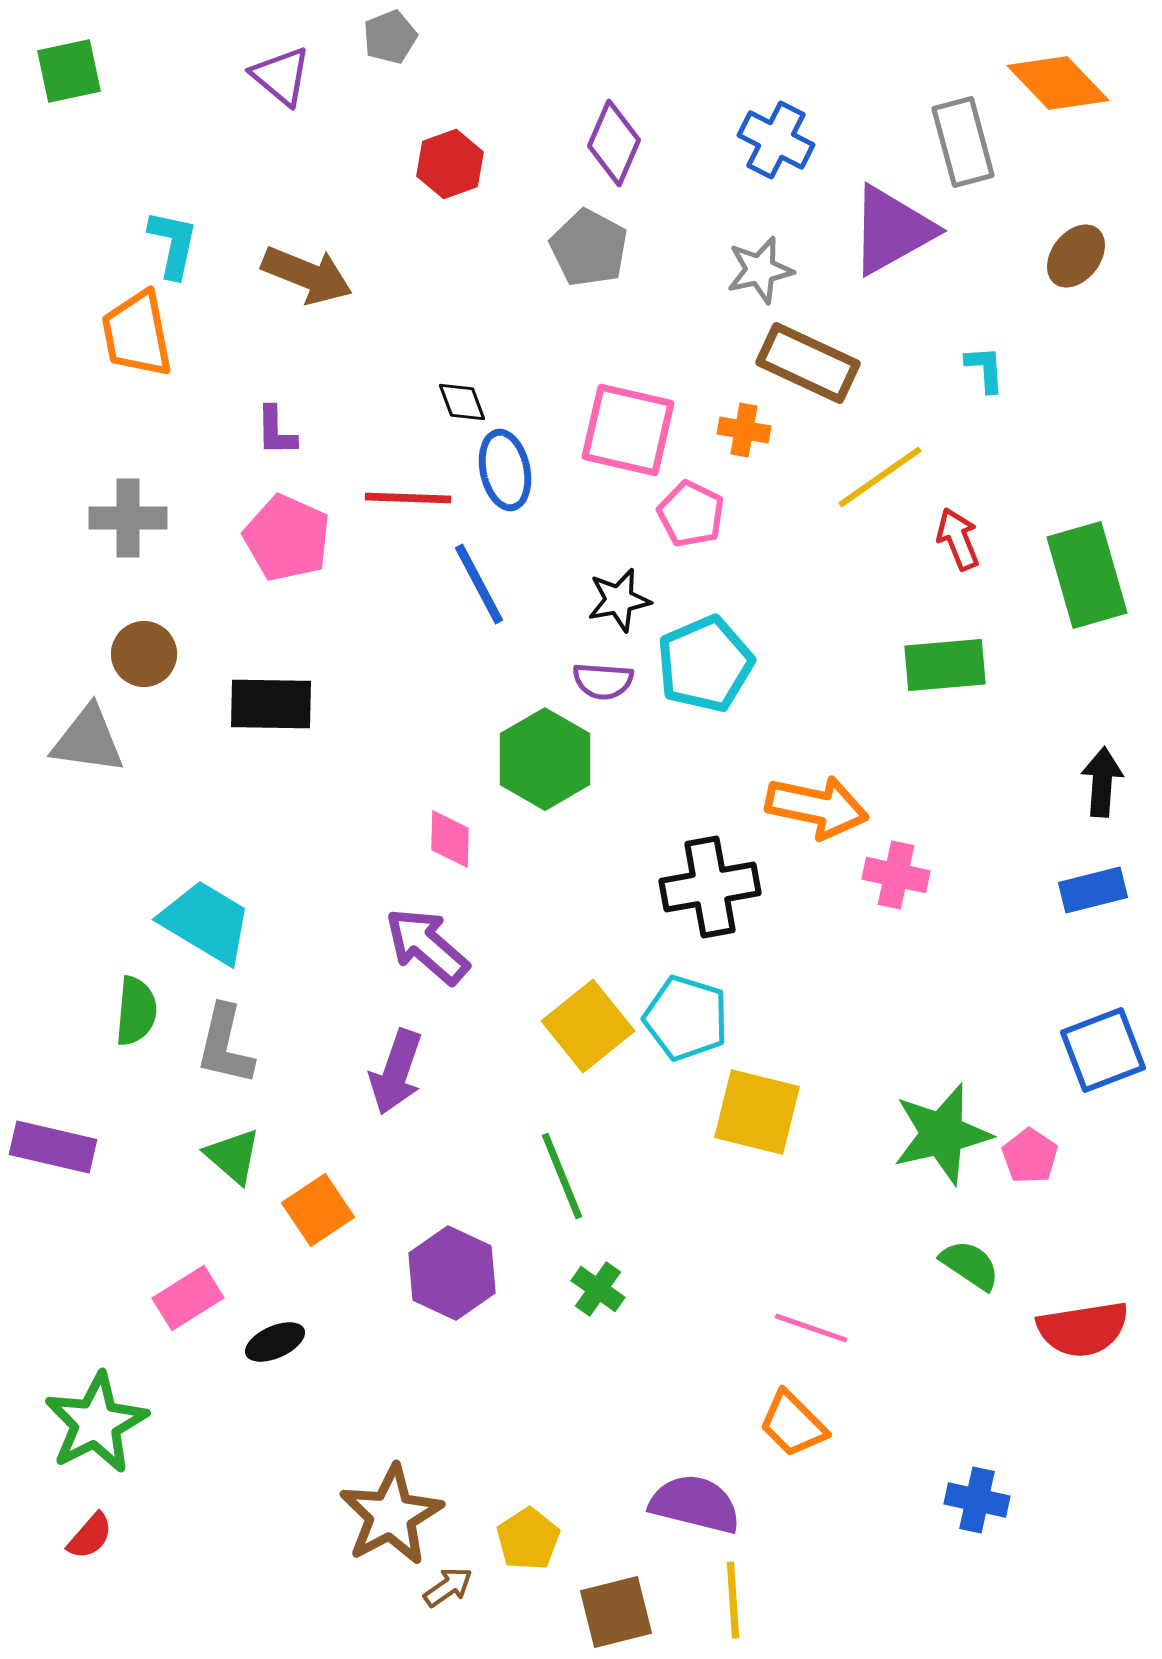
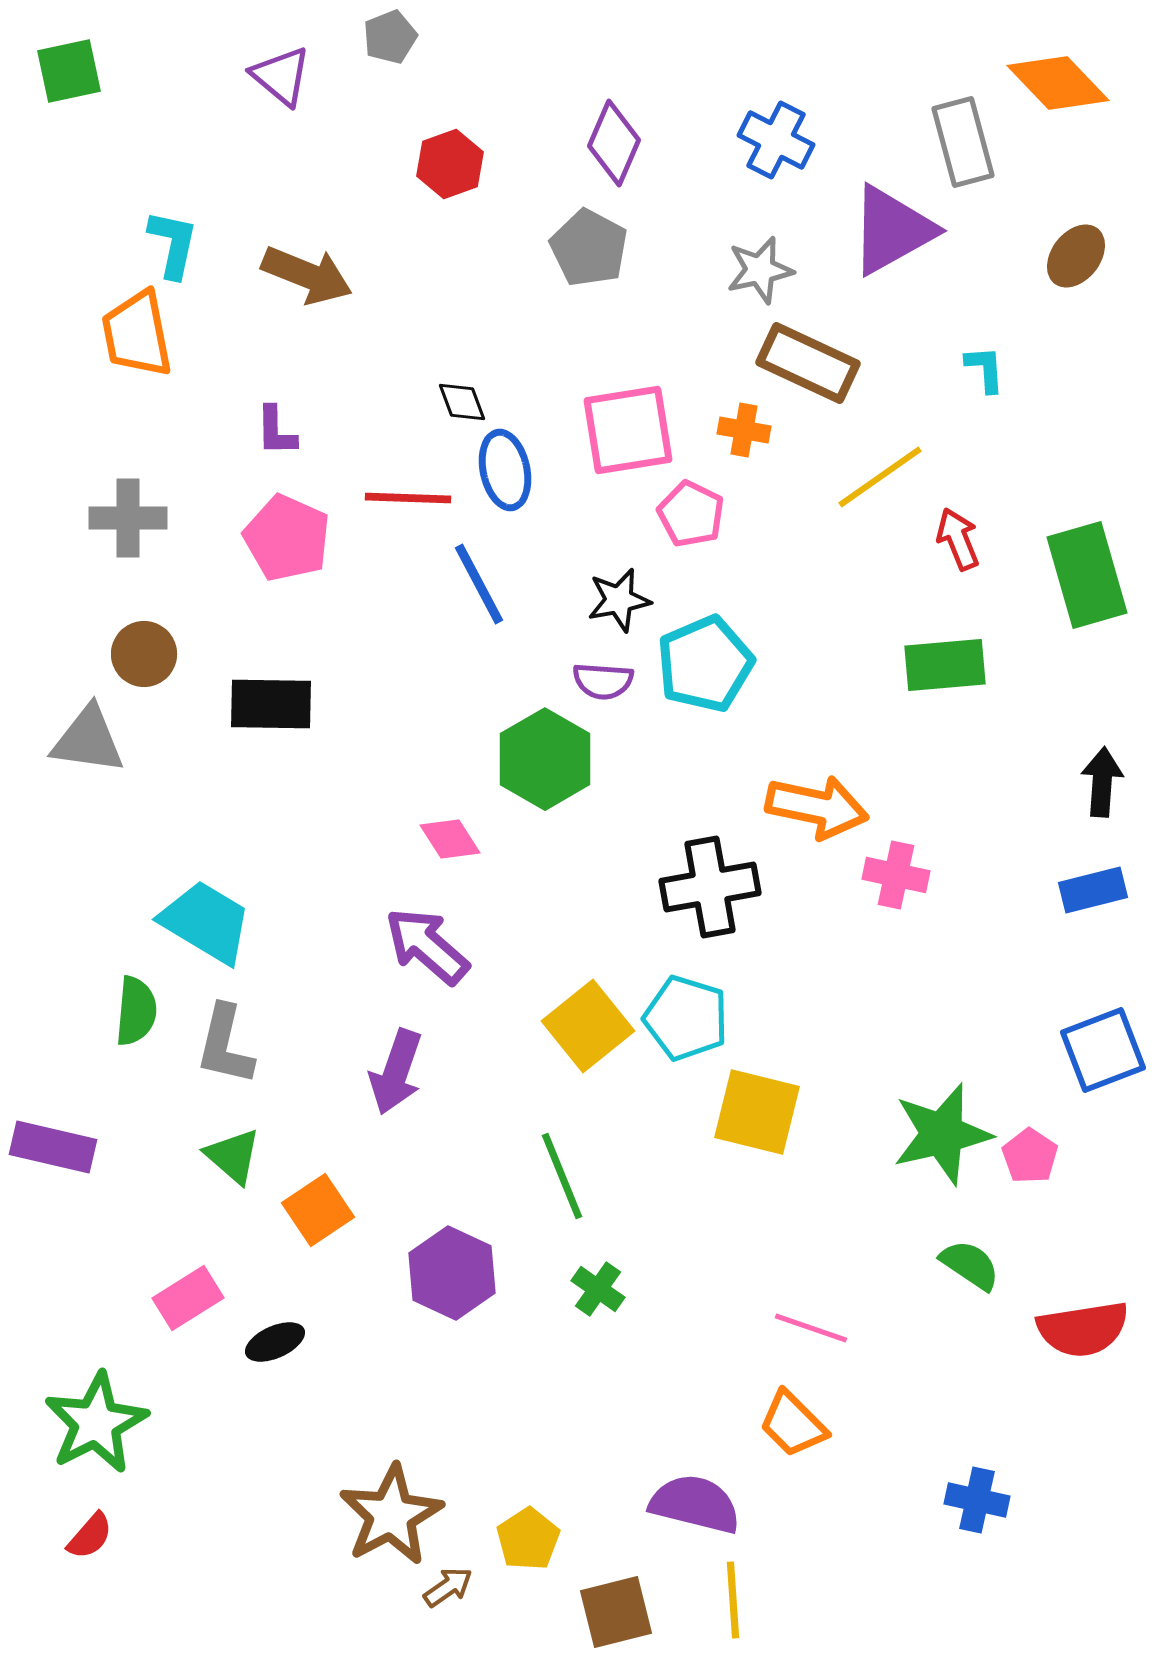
pink square at (628, 430): rotated 22 degrees counterclockwise
pink diamond at (450, 839): rotated 34 degrees counterclockwise
